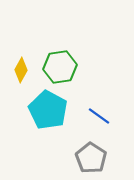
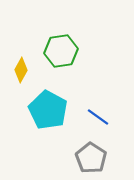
green hexagon: moved 1 px right, 16 px up
blue line: moved 1 px left, 1 px down
